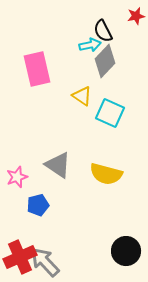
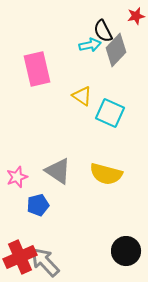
gray diamond: moved 11 px right, 11 px up
gray triangle: moved 6 px down
